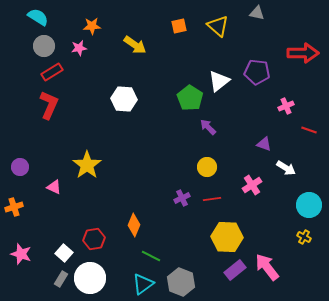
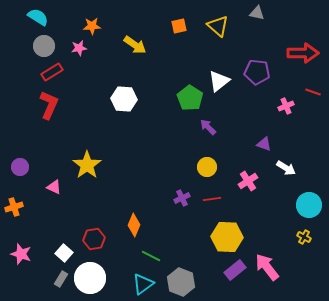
red line at (309, 130): moved 4 px right, 38 px up
pink cross at (252, 185): moved 4 px left, 4 px up
